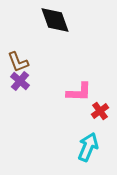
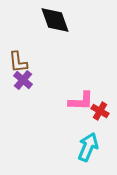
brown L-shape: rotated 15 degrees clockwise
purple cross: moved 3 px right, 1 px up
pink L-shape: moved 2 px right, 9 px down
red cross: rotated 24 degrees counterclockwise
